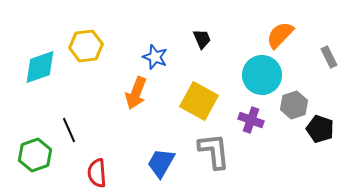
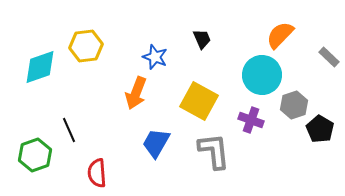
gray rectangle: rotated 20 degrees counterclockwise
black pentagon: rotated 12 degrees clockwise
blue trapezoid: moved 5 px left, 20 px up
